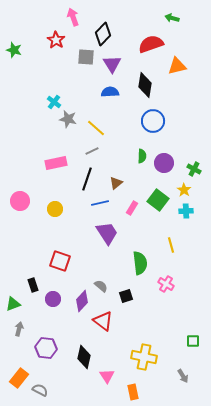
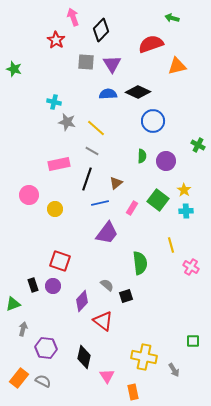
black diamond at (103, 34): moved 2 px left, 4 px up
green star at (14, 50): moved 19 px down
gray square at (86, 57): moved 5 px down
black diamond at (145, 85): moved 7 px left, 7 px down; rotated 75 degrees counterclockwise
blue semicircle at (110, 92): moved 2 px left, 2 px down
cyan cross at (54, 102): rotated 24 degrees counterclockwise
gray star at (68, 119): moved 1 px left, 3 px down
gray line at (92, 151): rotated 56 degrees clockwise
pink rectangle at (56, 163): moved 3 px right, 1 px down
purple circle at (164, 163): moved 2 px right, 2 px up
green cross at (194, 169): moved 4 px right, 24 px up
pink circle at (20, 201): moved 9 px right, 6 px up
purple trapezoid at (107, 233): rotated 70 degrees clockwise
pink cross at (166, 284): moved 25 px right, 17 px up
gray semicircle at (101, 286): moved 6 px right, 1 px up
purple circle at (53, 299): moved 13 px up
gray arrow at (19, 329): moved 4 px right
gray arrow at (183, 376): moved 9 px left, 6 px up
gray semicircle at (40, 390): moved 3 px right, 9 px up
